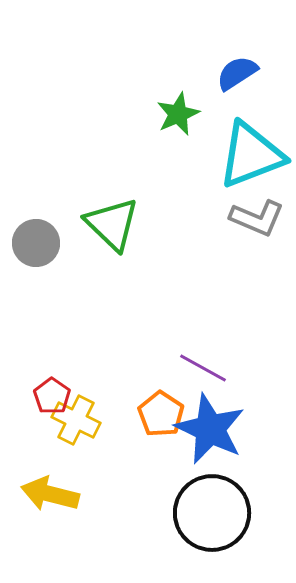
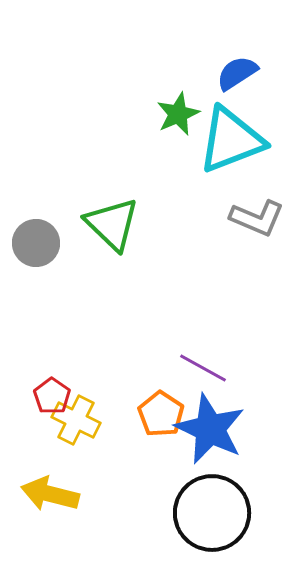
cyan triangle: moved 20 px left, 15 px up
